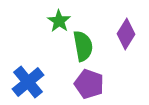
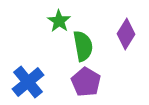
purple pentagon: moved 3 px left, 2 px up; rotated 12 degrees clockwise
